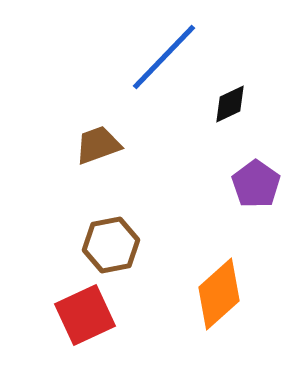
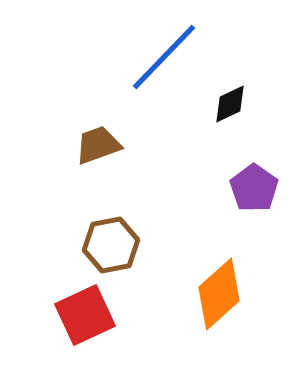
purple pentagon: moved 2 px left, 4 px down
